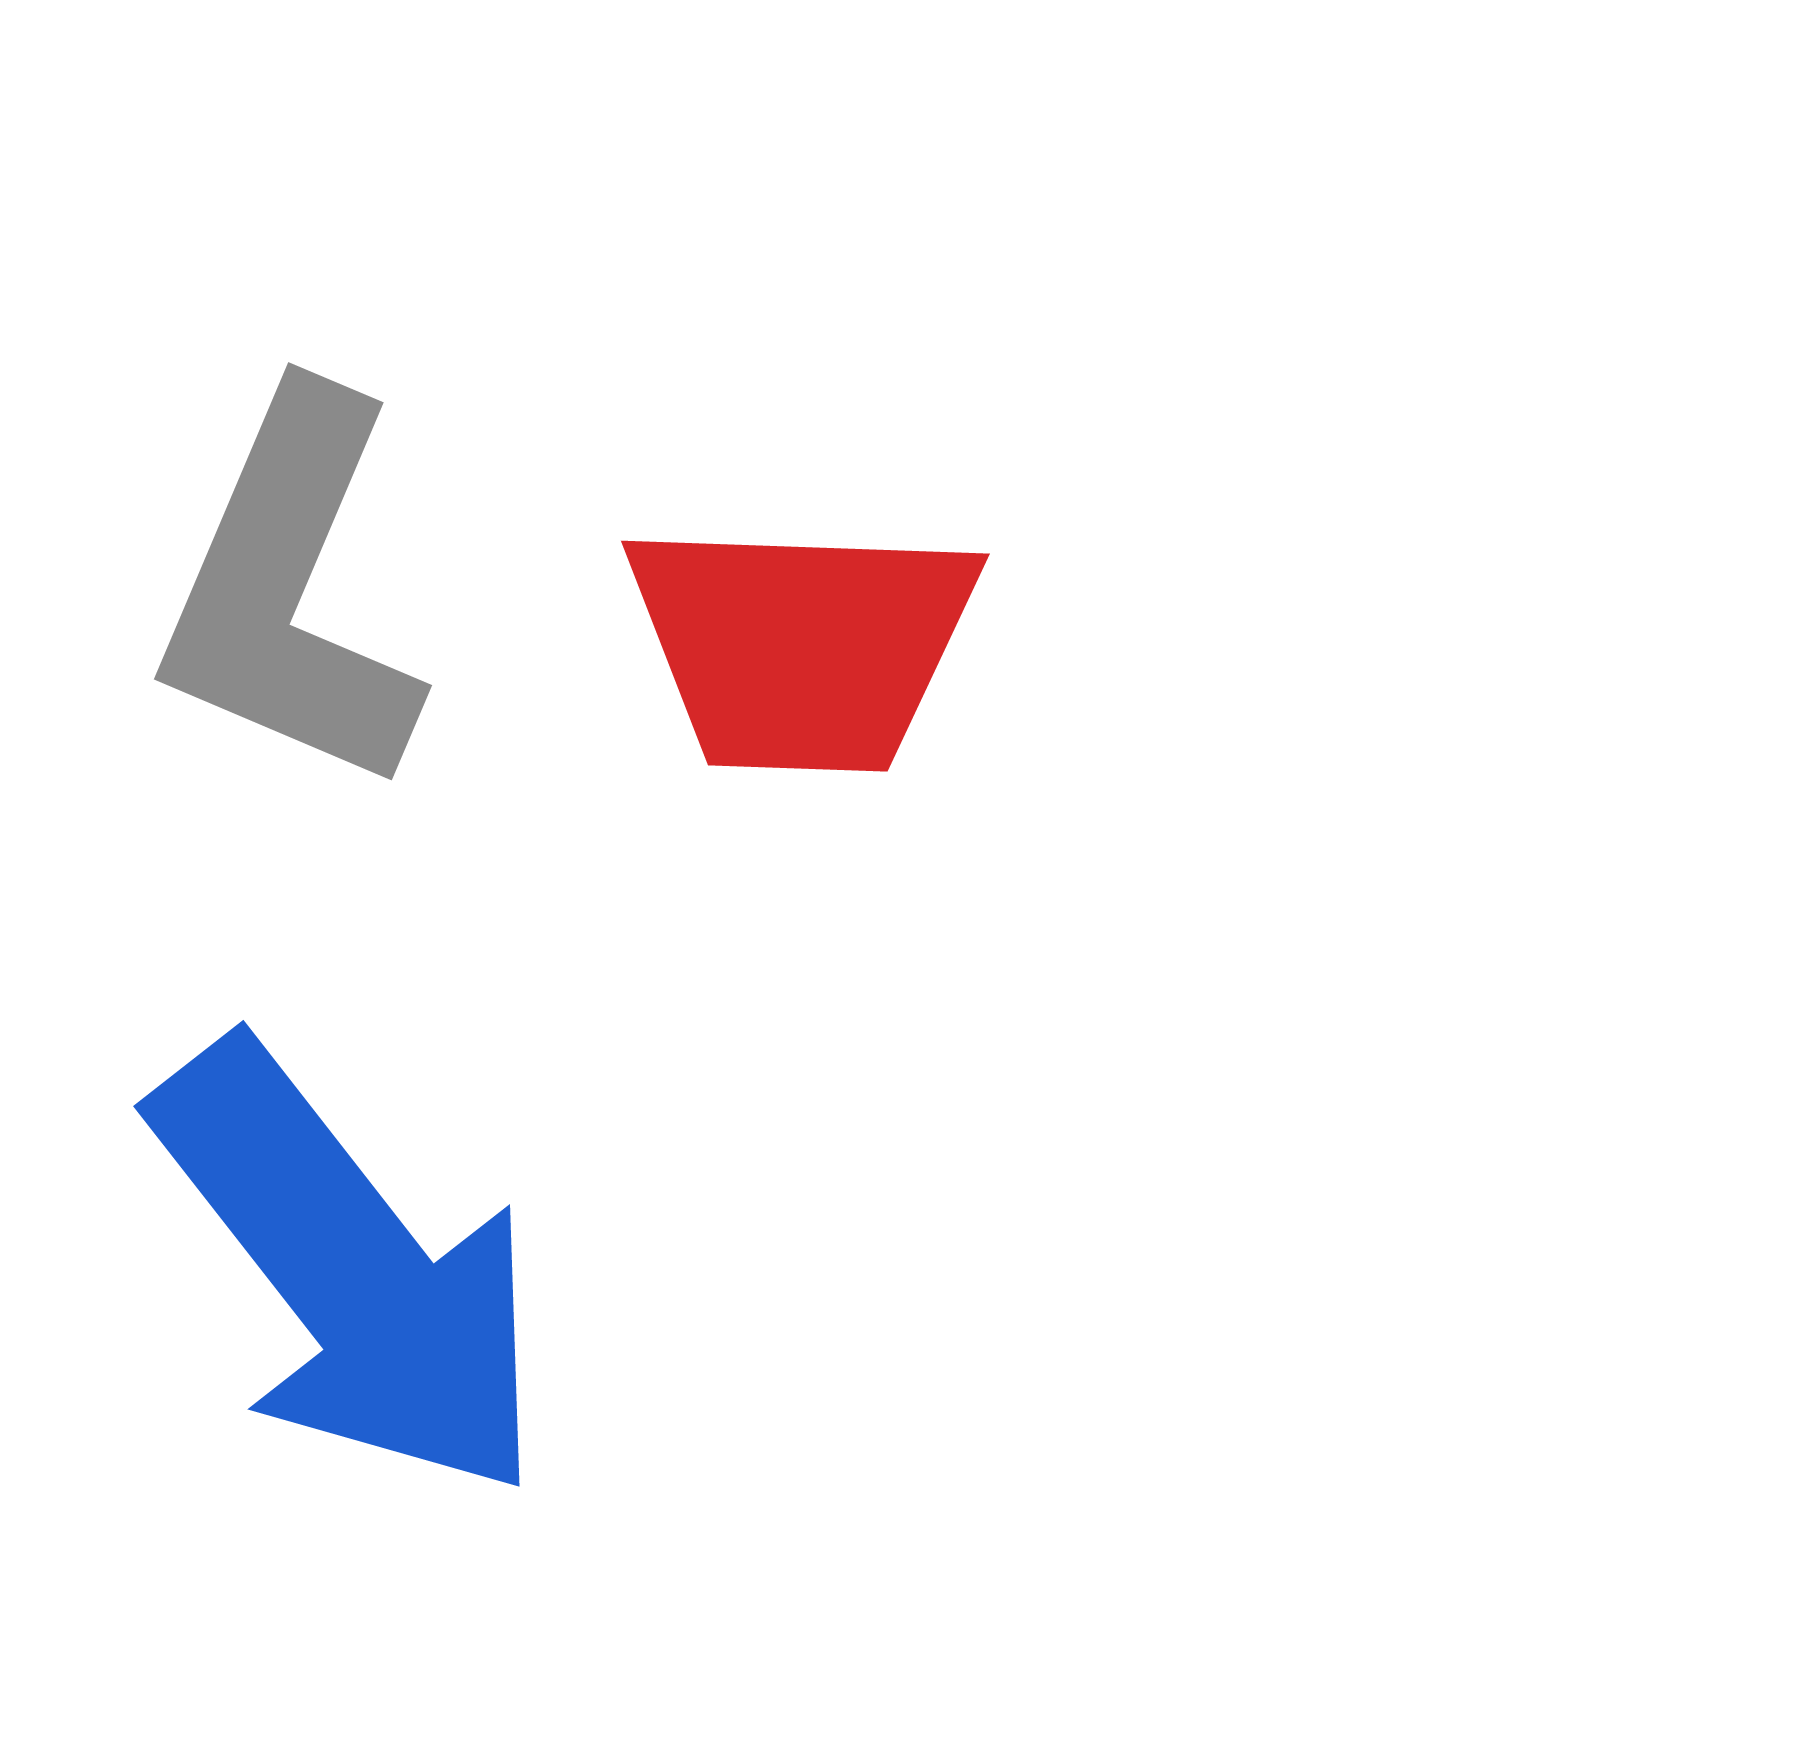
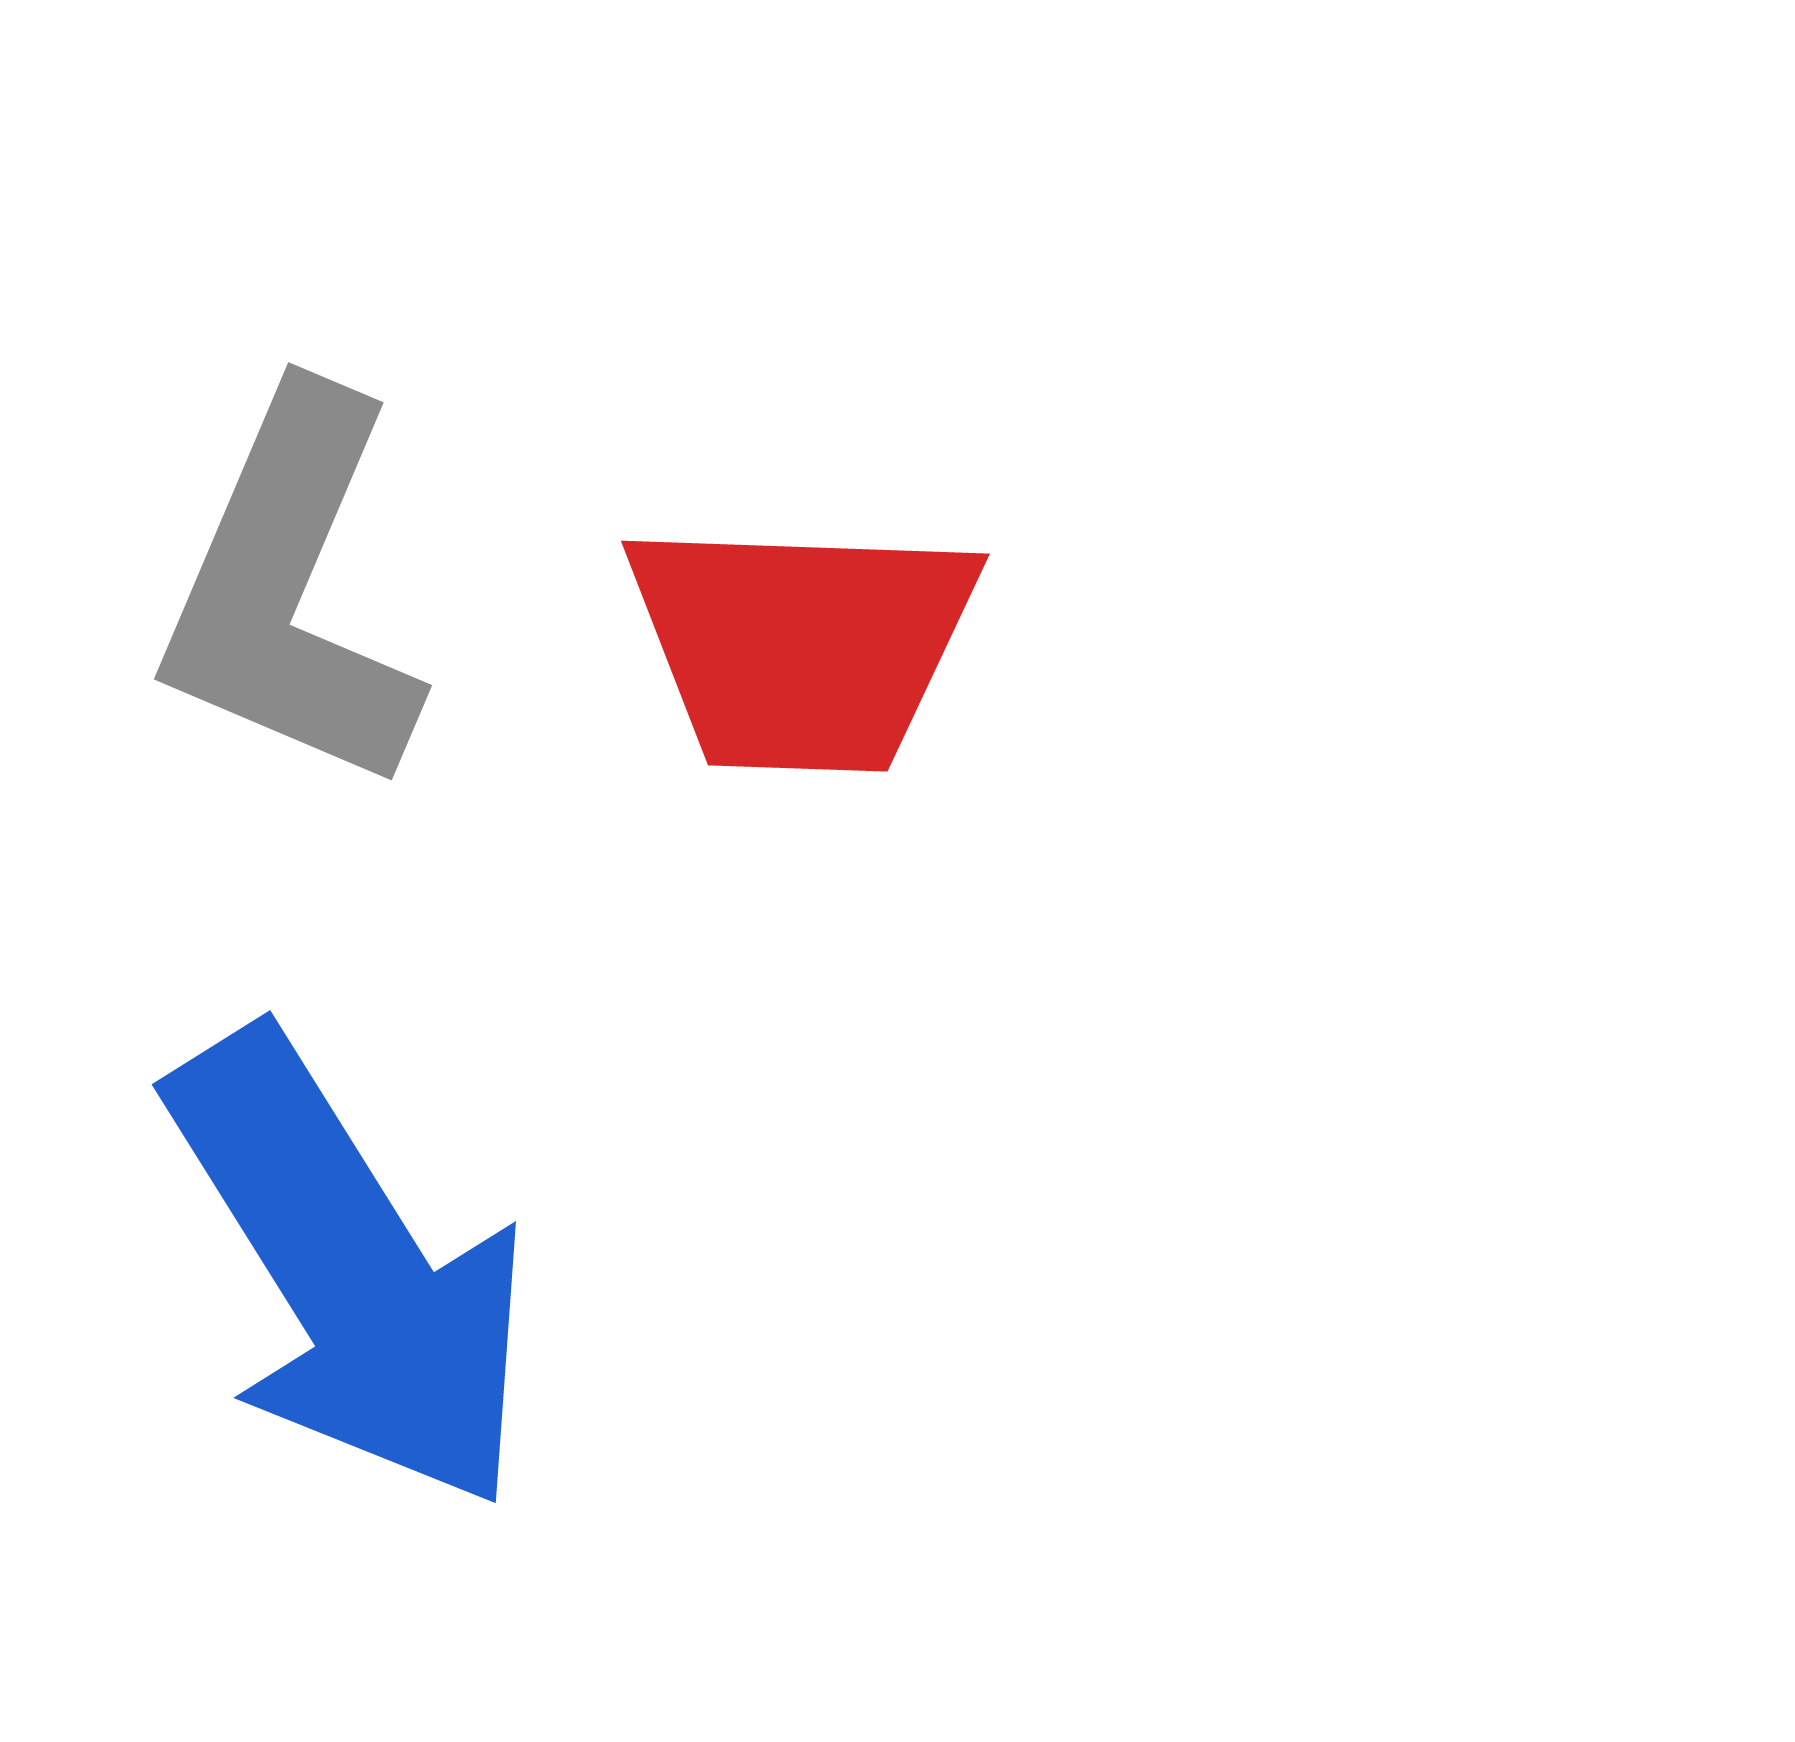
blue arrow: rotated 6 degrees clockwise
